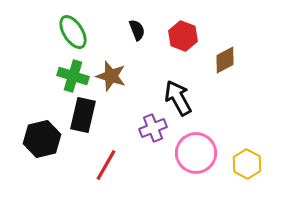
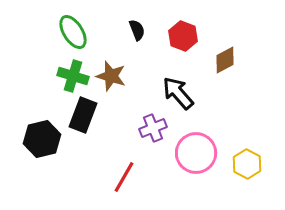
black arrow: moved 5 px up; rotated 12 degrees counterclockwise
black rectangle: rotated 8 degrees clockwise
red line: moved 18 px right, 12 px down
